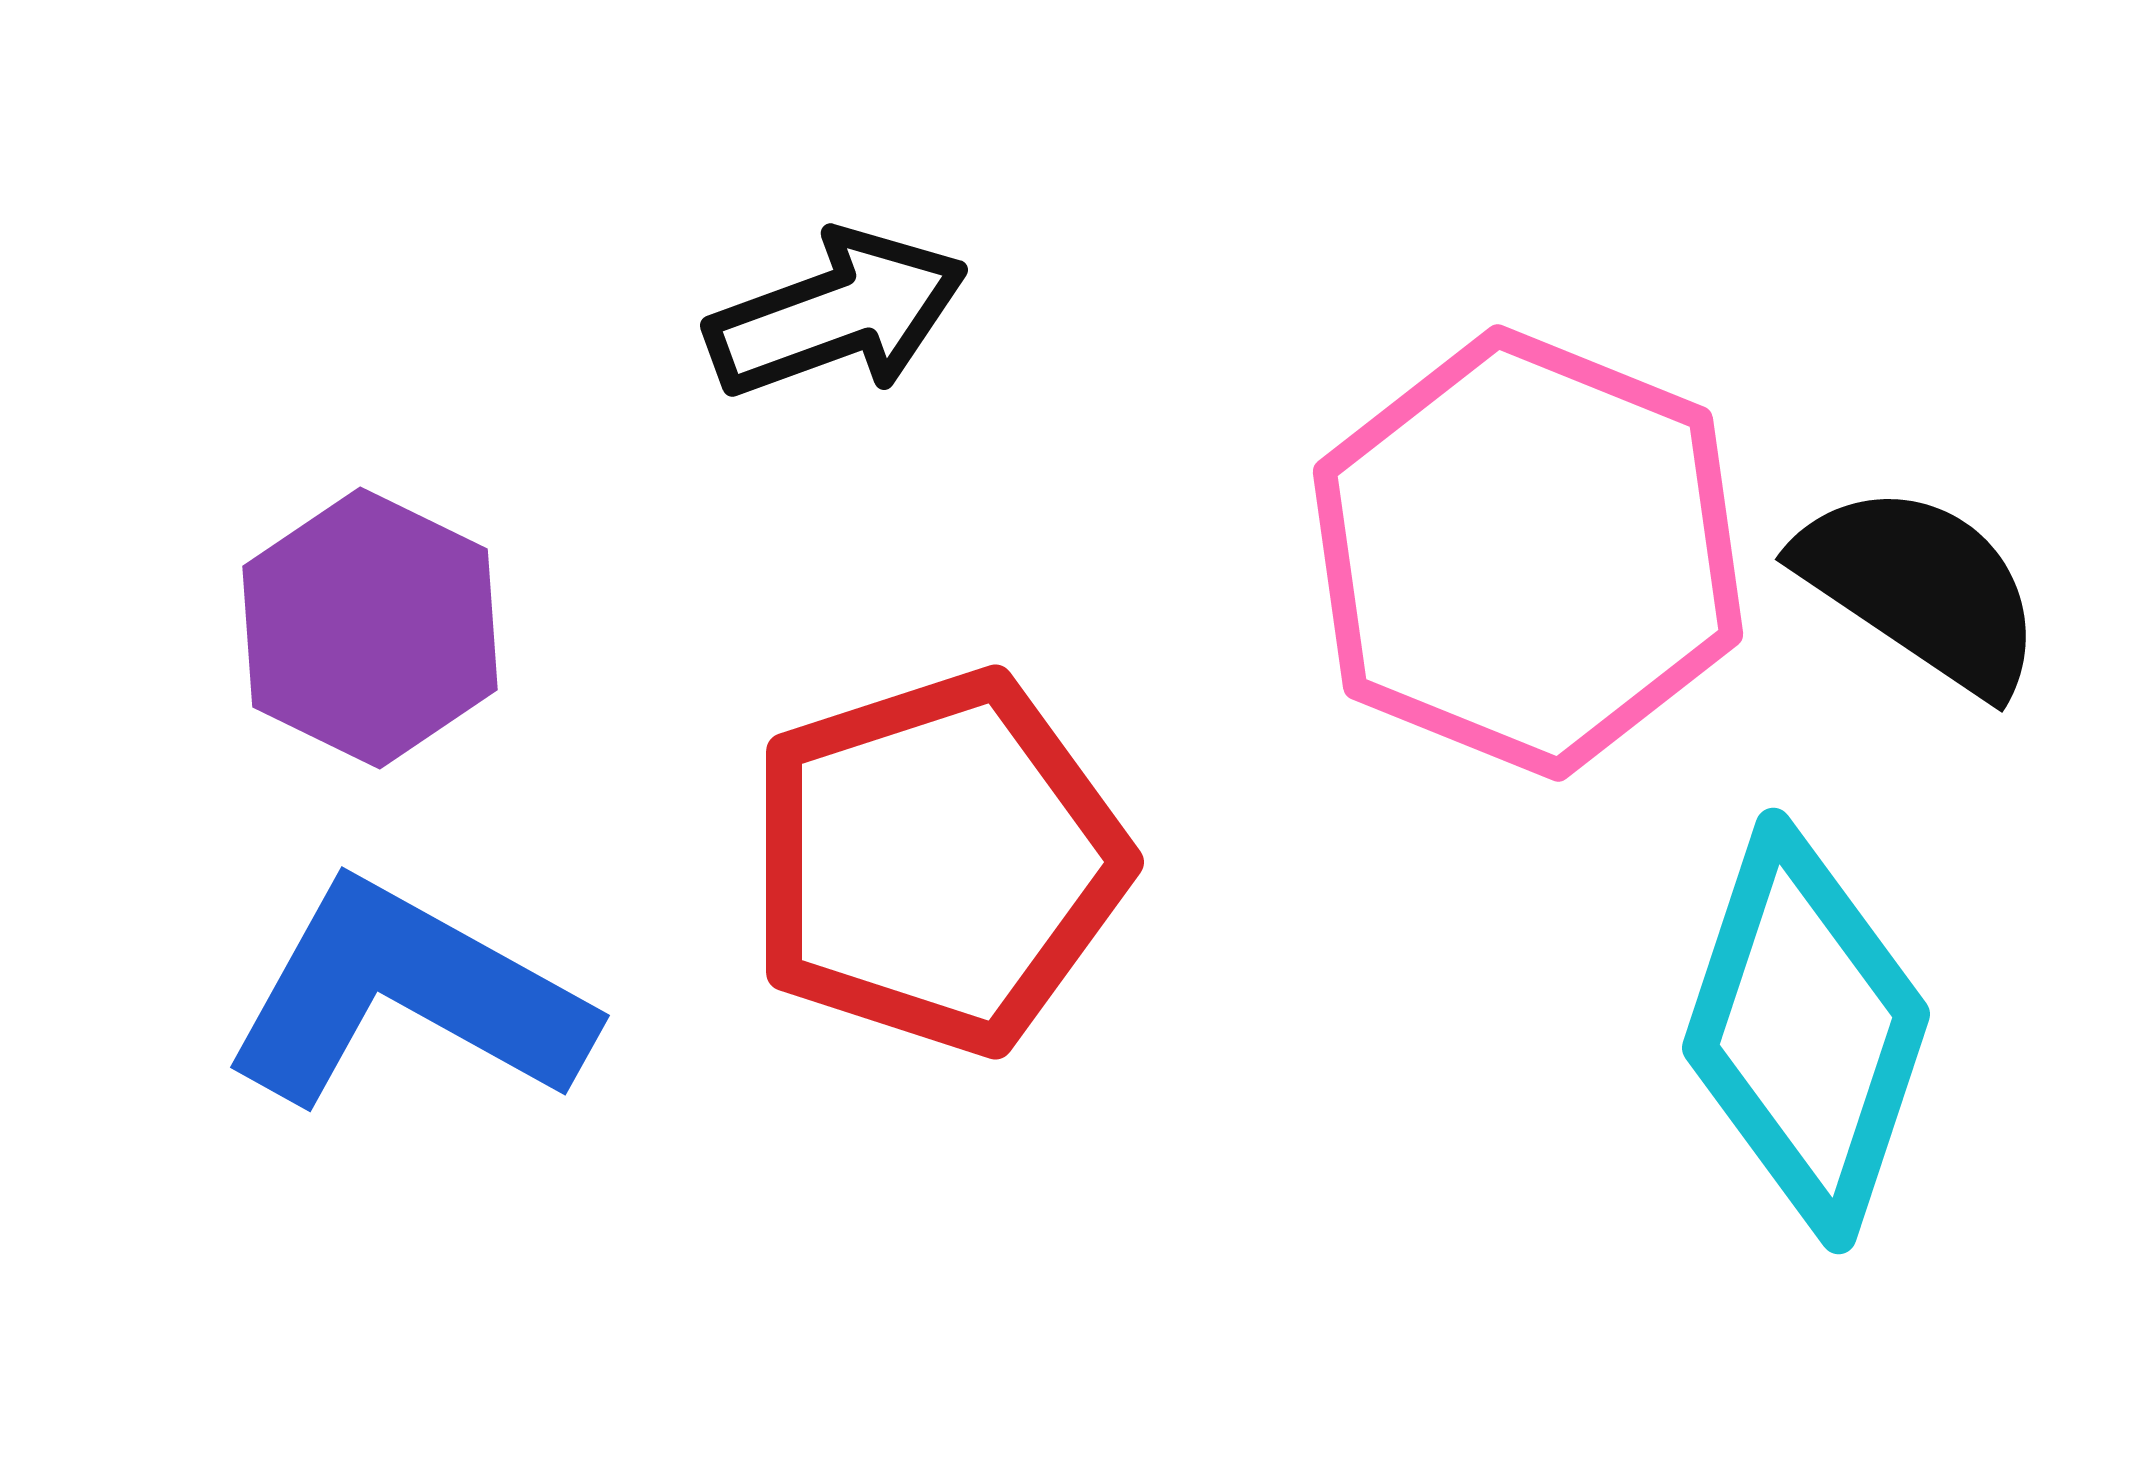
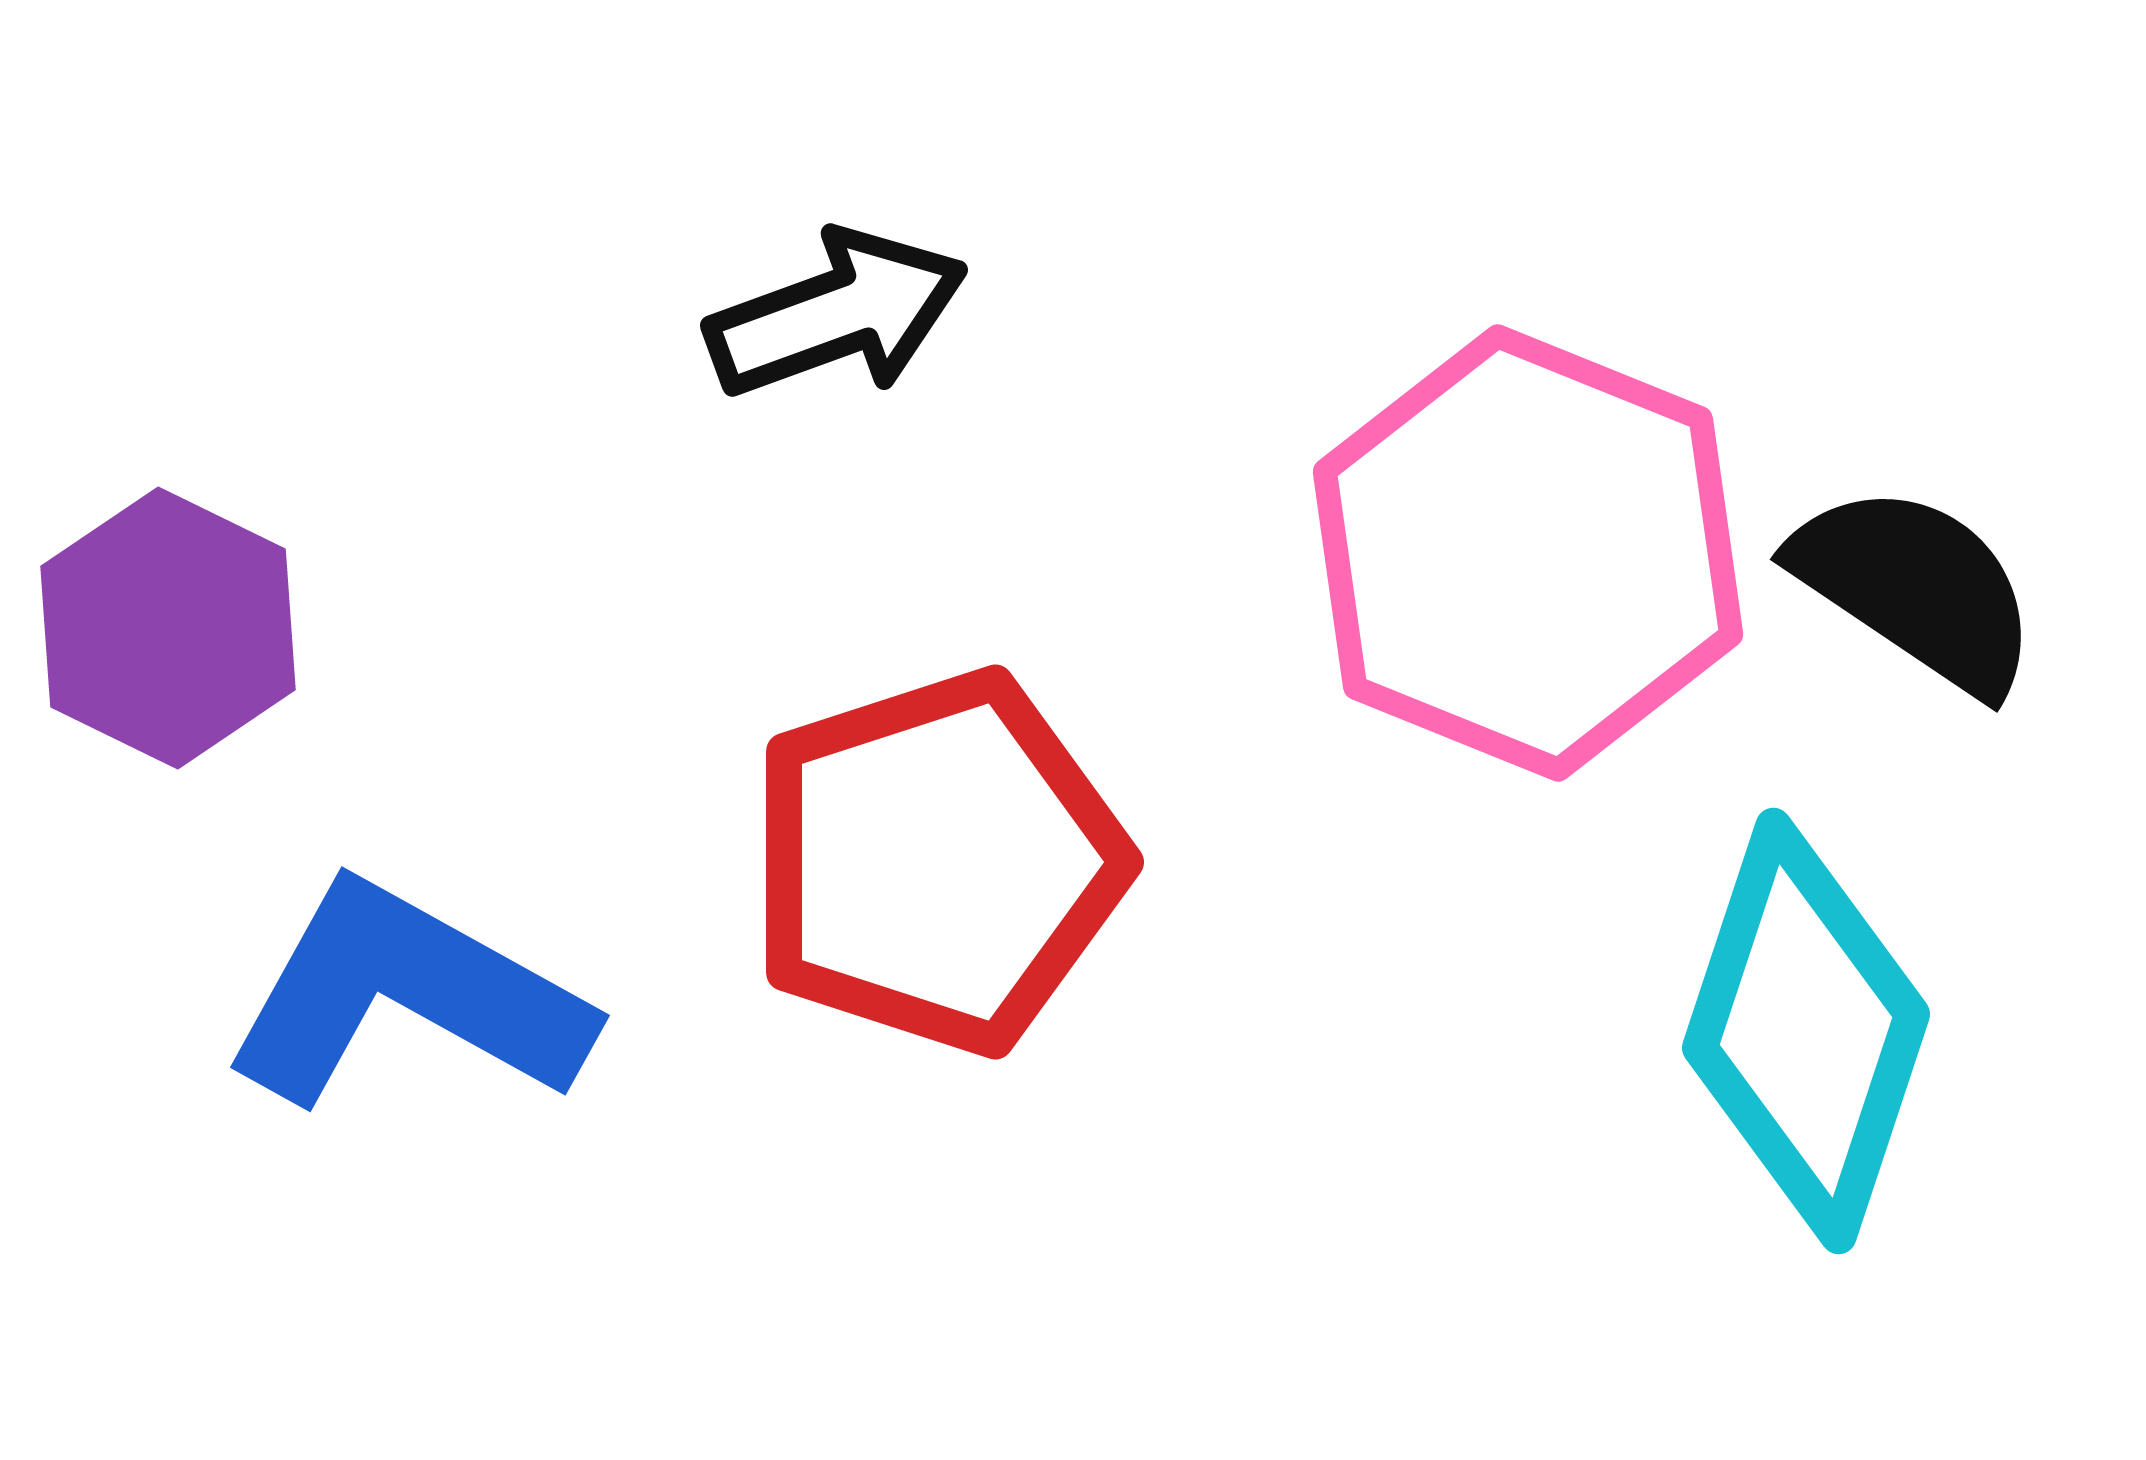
black semicircle: moved 5 px left
purple hexagon: moved 202 px left
